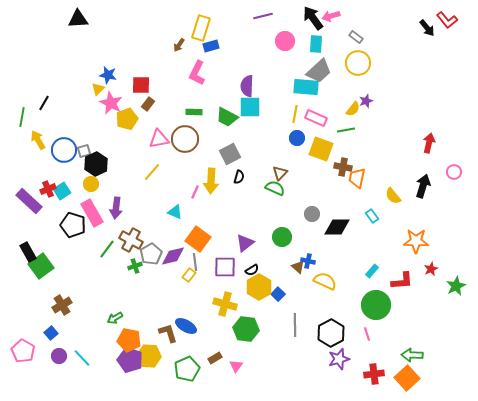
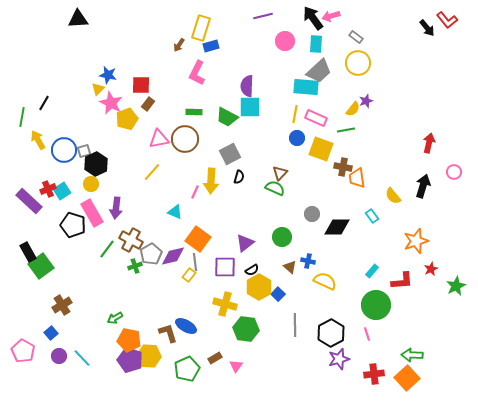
orange trapezoid at (357, 178): rotated 20 degrees counterclockwise
orange star at (416, 241): rotated 20 degrees counterclockwise
brown triangle at (298, 267): moved 8 px left
